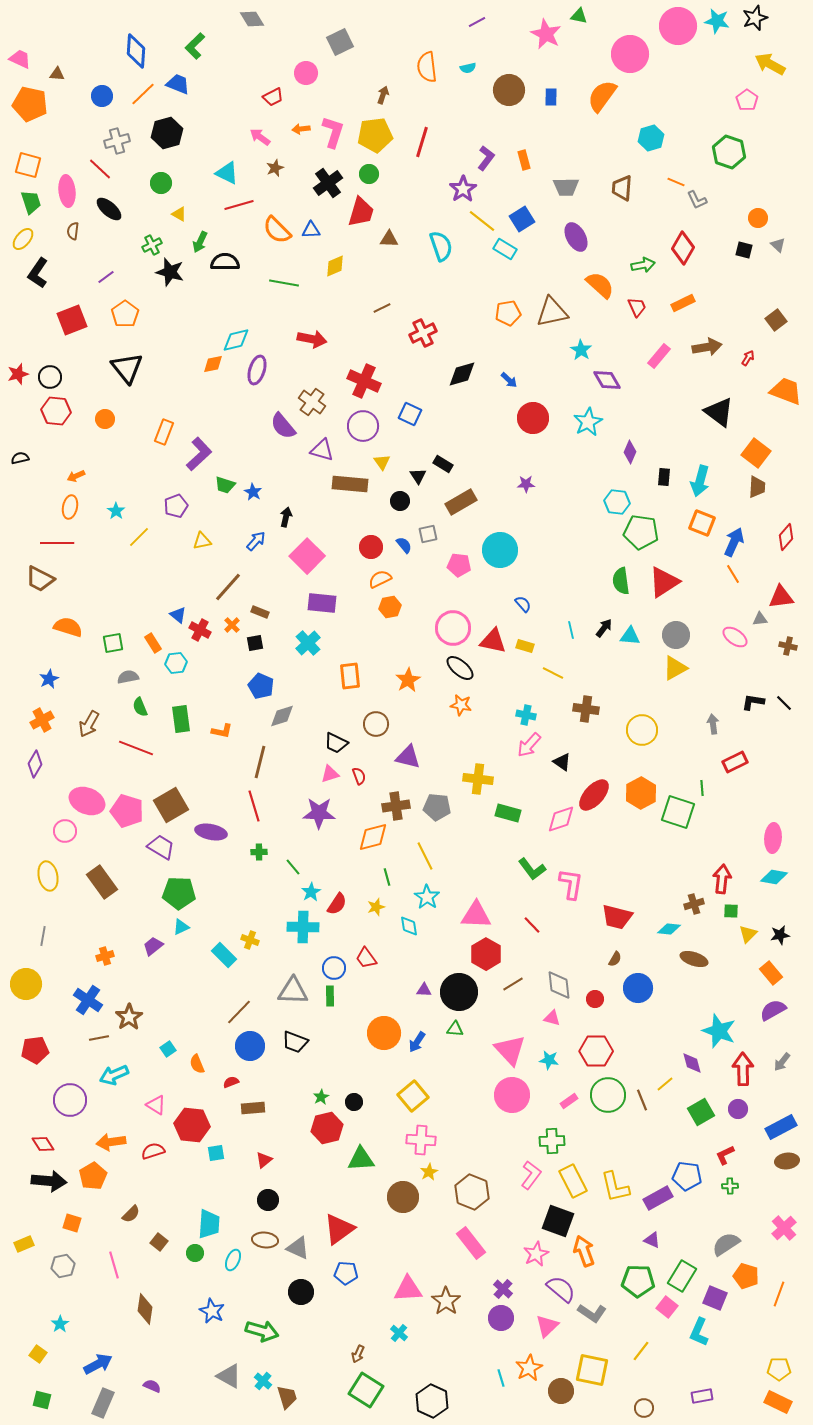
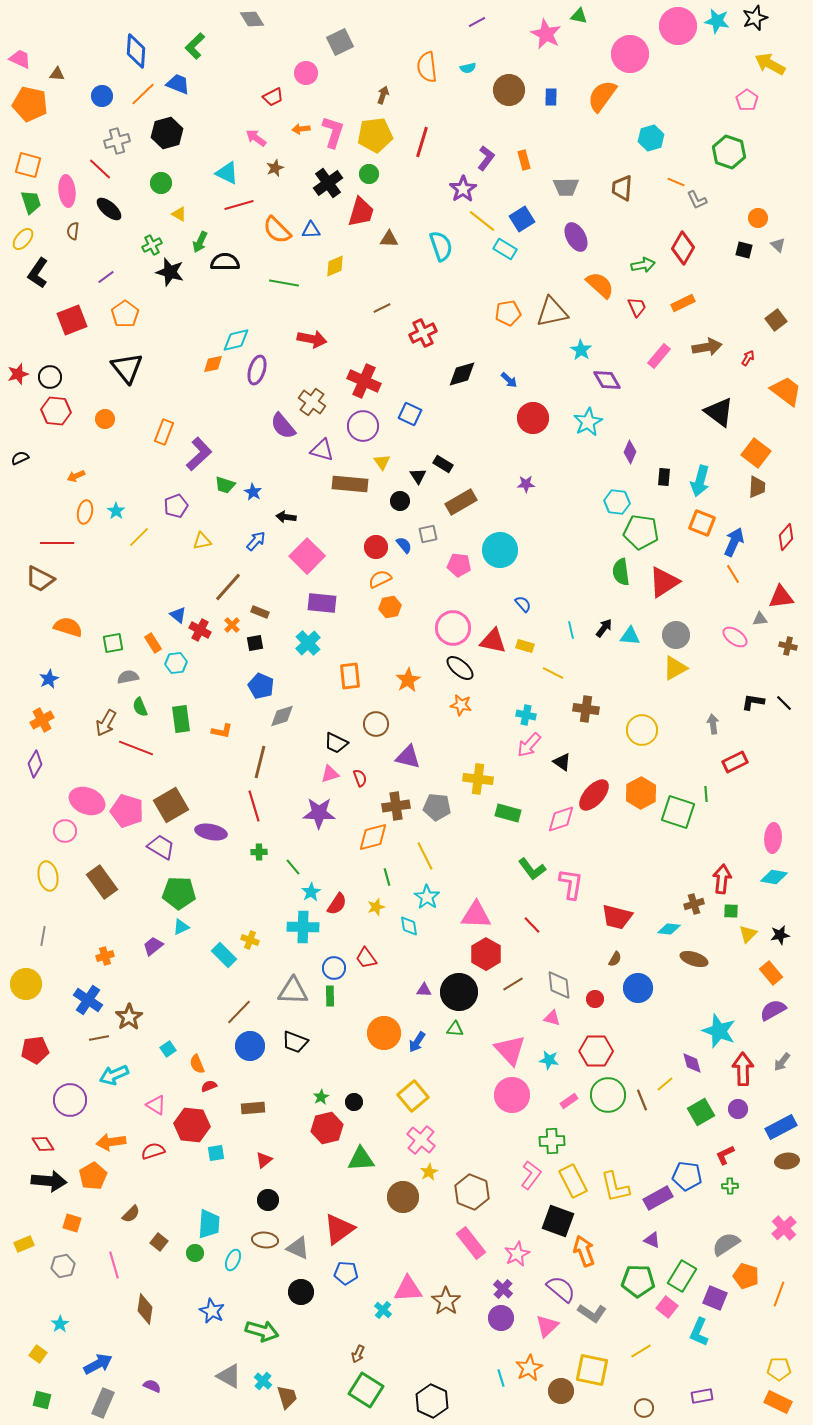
pink arrow at (260, 137): moved 4 px left, 1 px down
orange trapezoid at (786, 391): rotated 16 degrees clockwise
black semicircle at (20, 458): rotated 12 degrees counterclockwise
orange ellipse at (70, 507): moved 15 px right, 5 px down
black arrow at (286, 517): rotated 96 degrees counterclockwise
red circle at (371, 547): moved 5 px right
green semicircle at (621, 581): moved 9 px up
brown arrow at (89, 724): moved 17 px right, 1 px up
red semicircle at (359, 776): moved 1 px right, 2 px down
green line at (702, 788): moved 4 px right, 6 px down
red semicircle at (231, 1082): moved 22 px left, 4 px down
pink cross at (421, 1140): rotated 36 degrees clockwise
pink star at (536, 1254): moved 19 px left
cyan cross at (399, 1333): moved 16 px left, 23 px up
yellow line at (641, 1351): rotated 20 degrees clockwise
